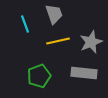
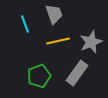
gray rectangle: moved 7 px left; rotated 60 degrees counterclockwise
